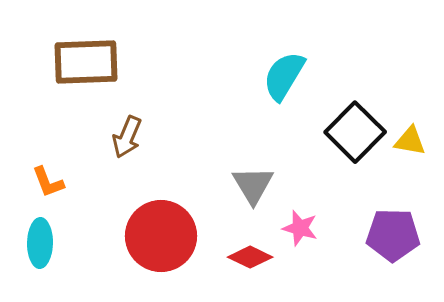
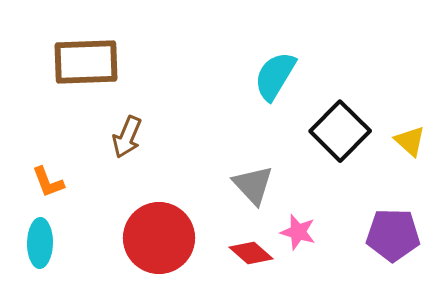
cyan semicircle: moved 9 px left
black square: moved 15 px left, 1 px up
yellow triangle: rotated 32 degrees clockwise
gray triangle: rotated 12 degrees counterclockwise
pink star: moved 2 px left, 4 px down
red circle: moved 2 px left, 2 px down
red diamond: moved 1 px right, 4 px up; rotated 15 degrees clockwise
